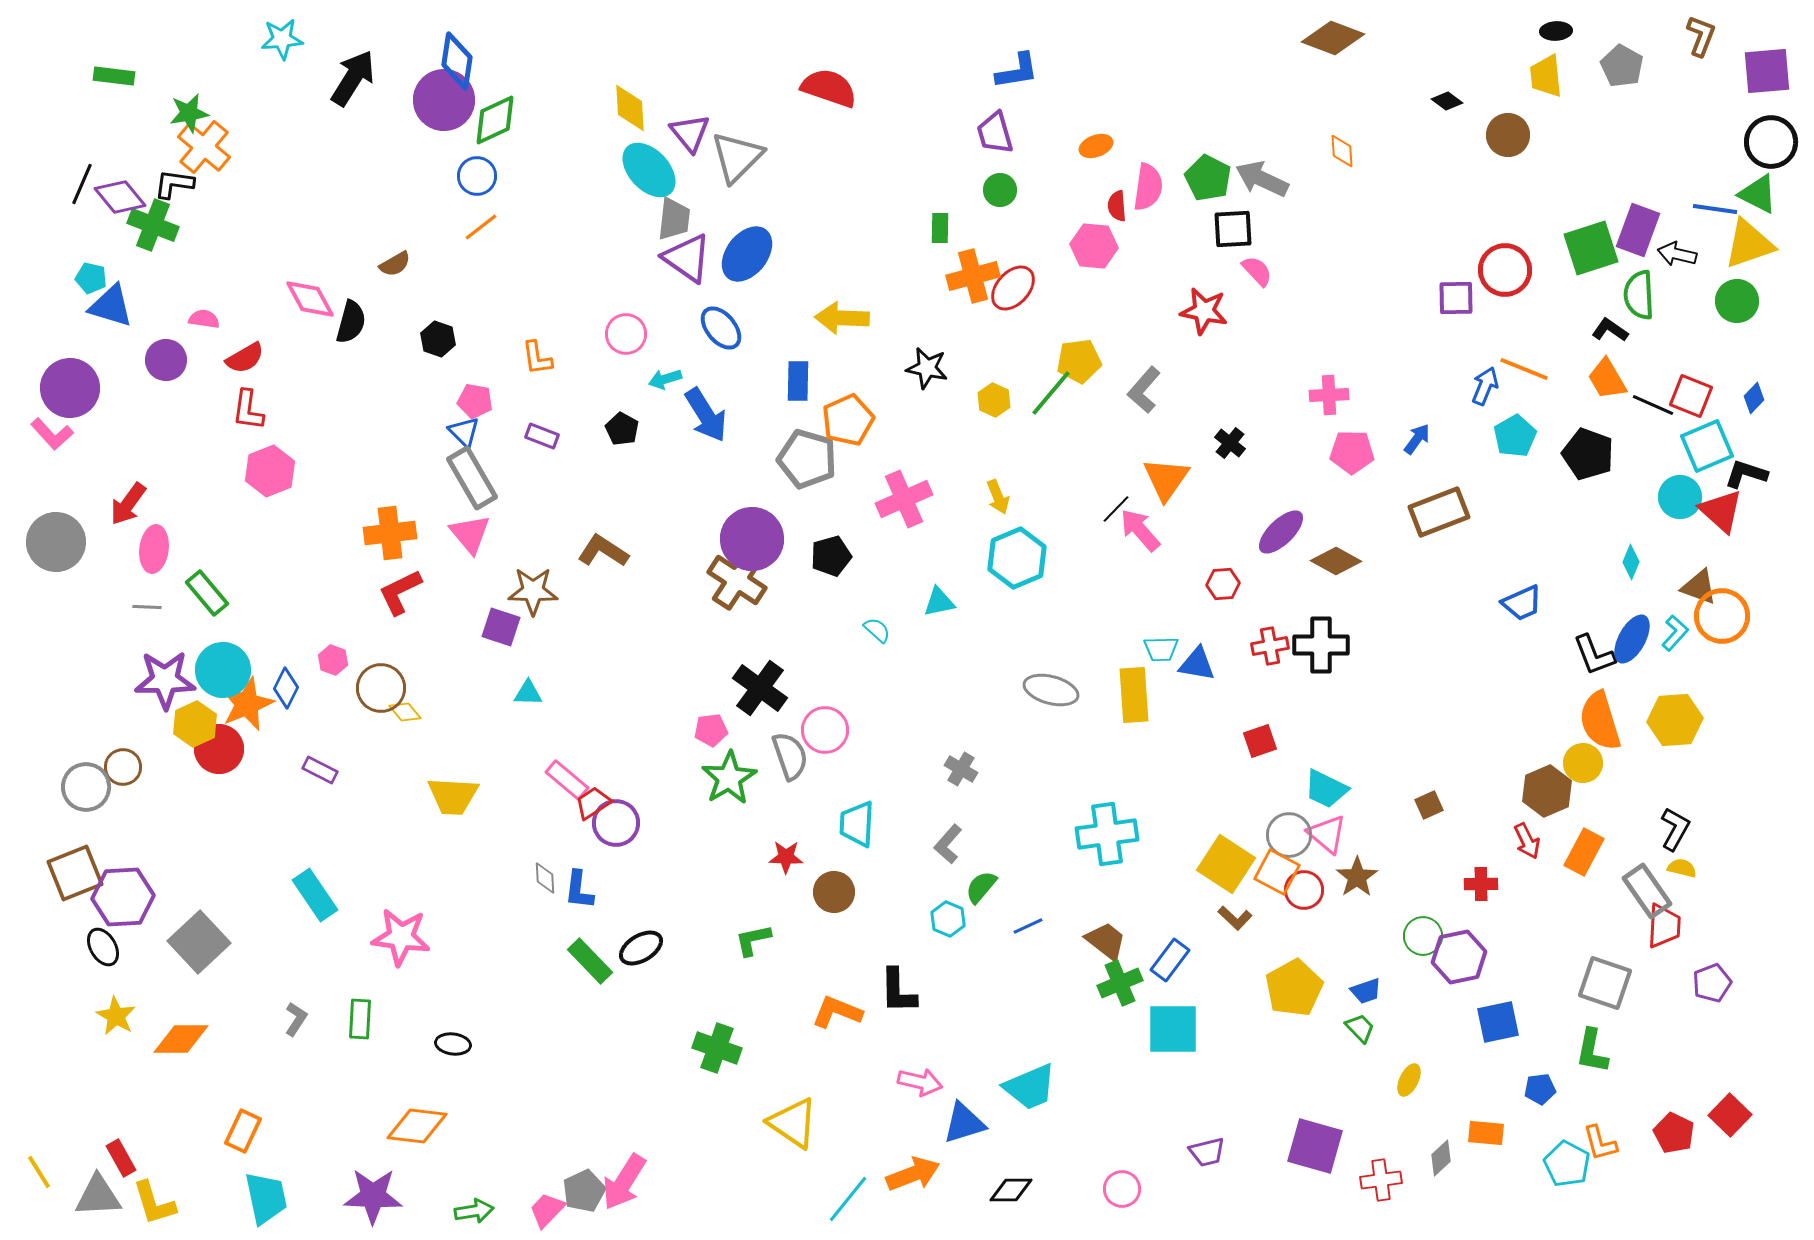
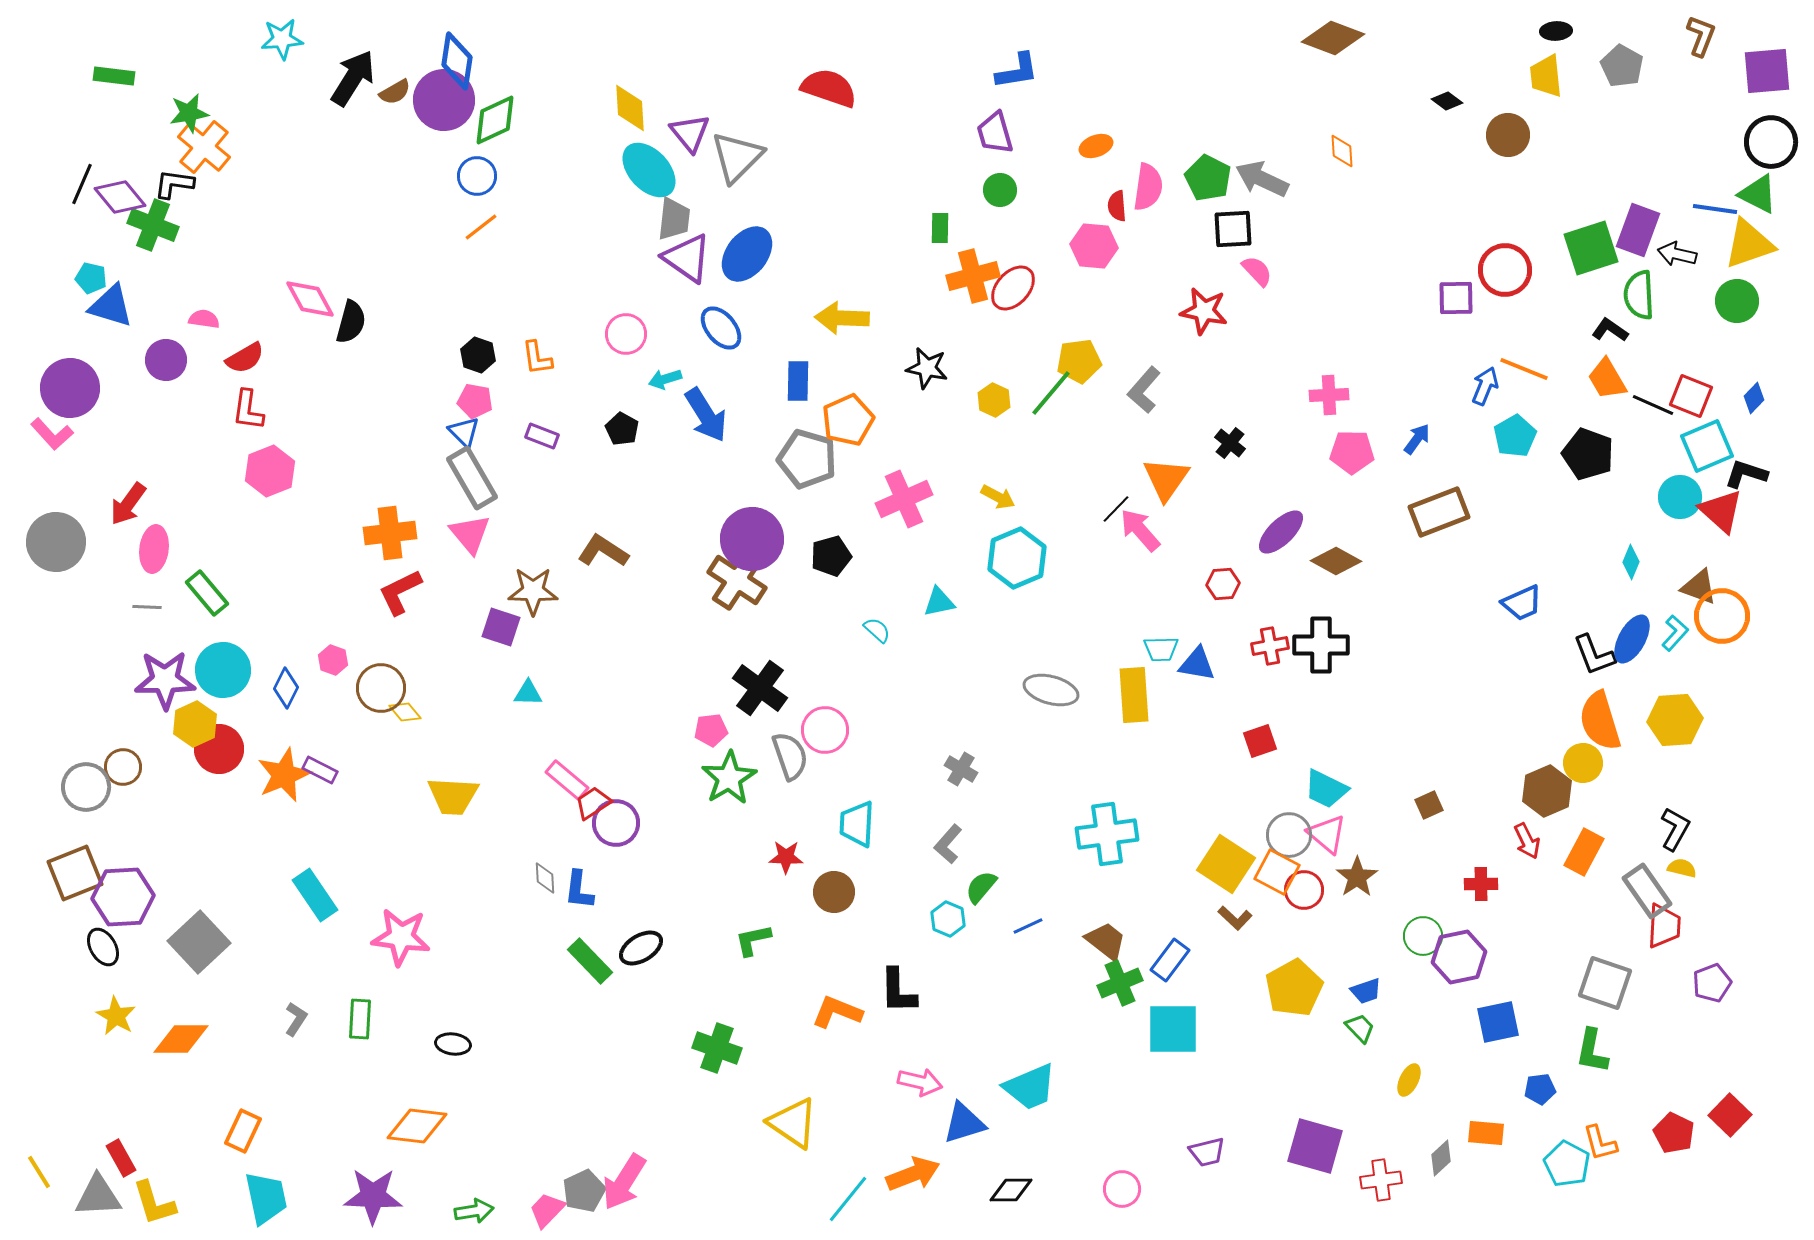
brown semicircle at (395, 264): moved 172 px up
black hexagon at (438, 339): moved 40 px right, 16 px down
yellow arrow at (998, 497): rotated 40 degrees counterclockwise
orange star at (247, 704): moved 37 px right, 71 px down
